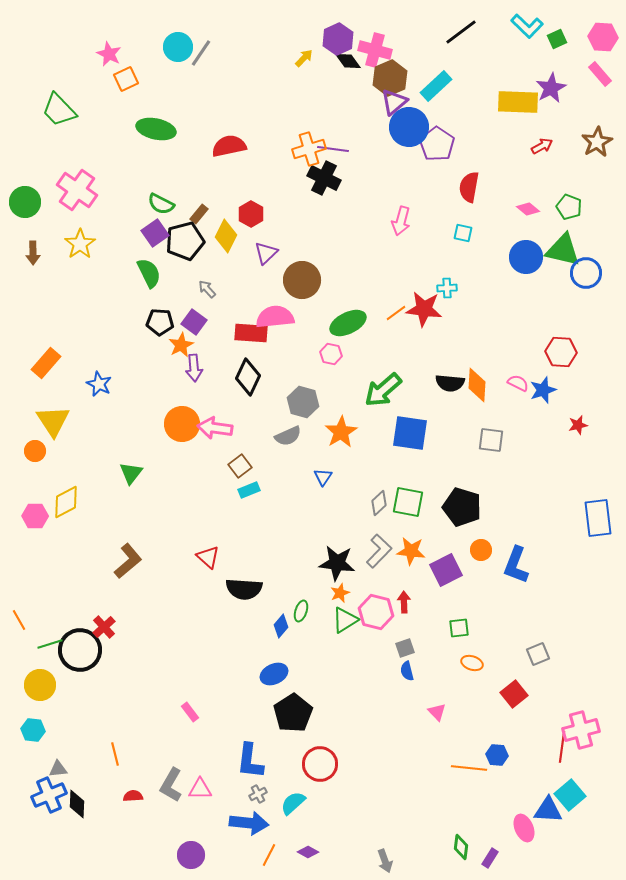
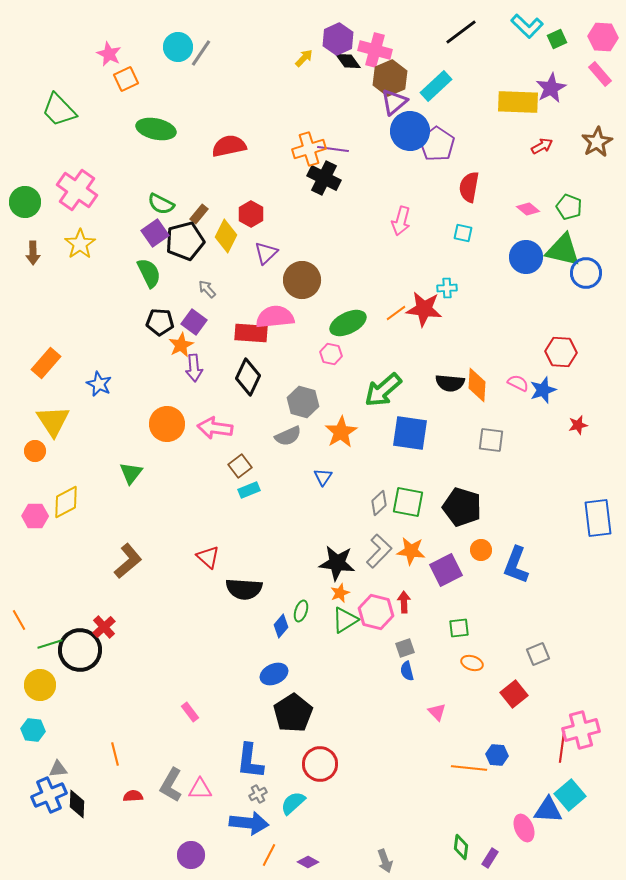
blue circle at (409, 127): moved 1 px right, 4 px down
orange circle at (182, 424): moved 15 px left
purple diamond at (308, 852): moved 10 px down
